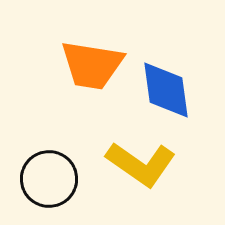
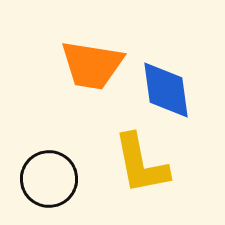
yellow L-shape: rotated 44 degrees clockwise
